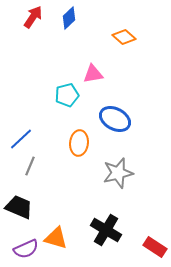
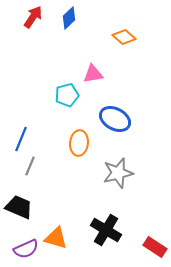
blue line: rotated 25 degrees counterclockwise
